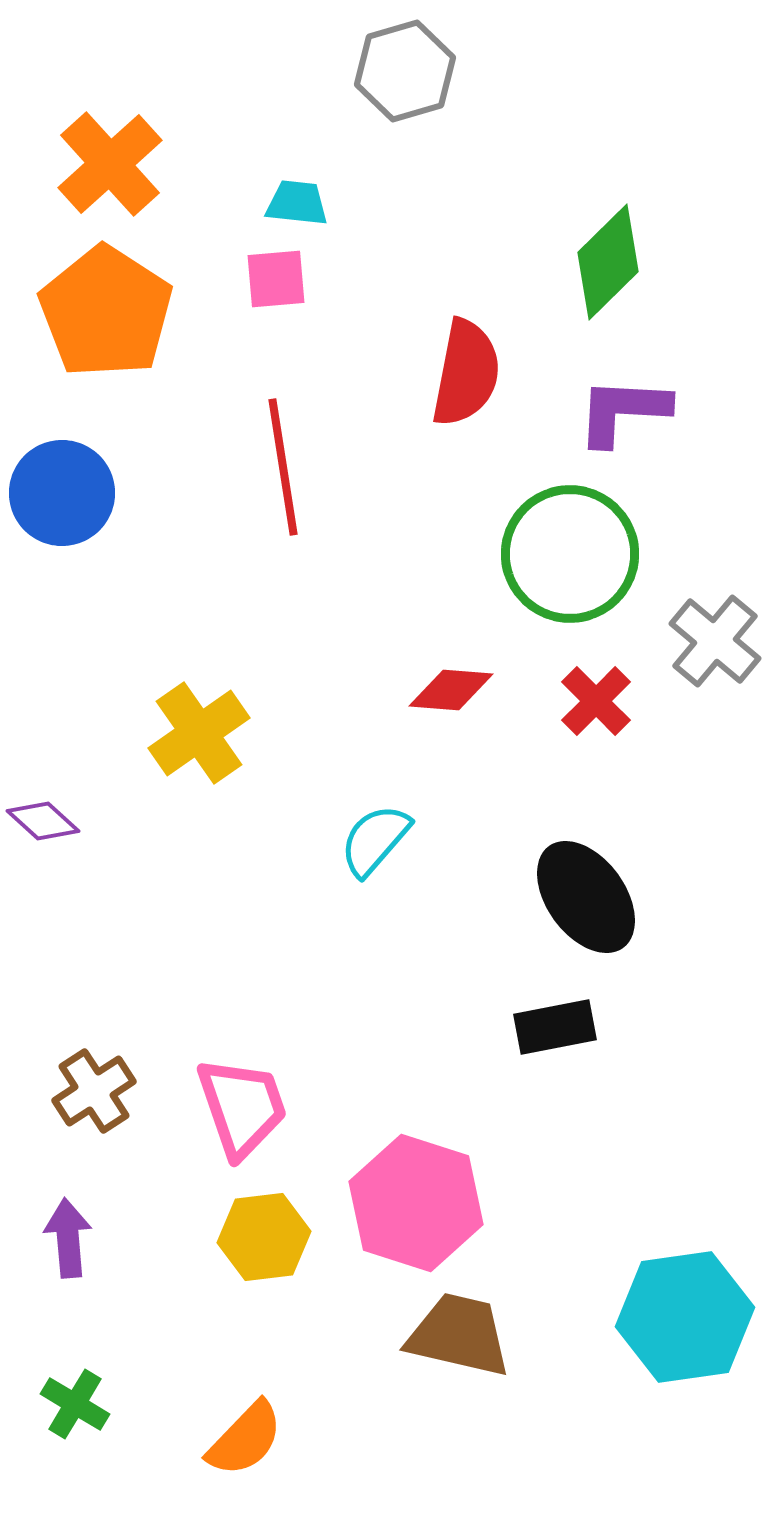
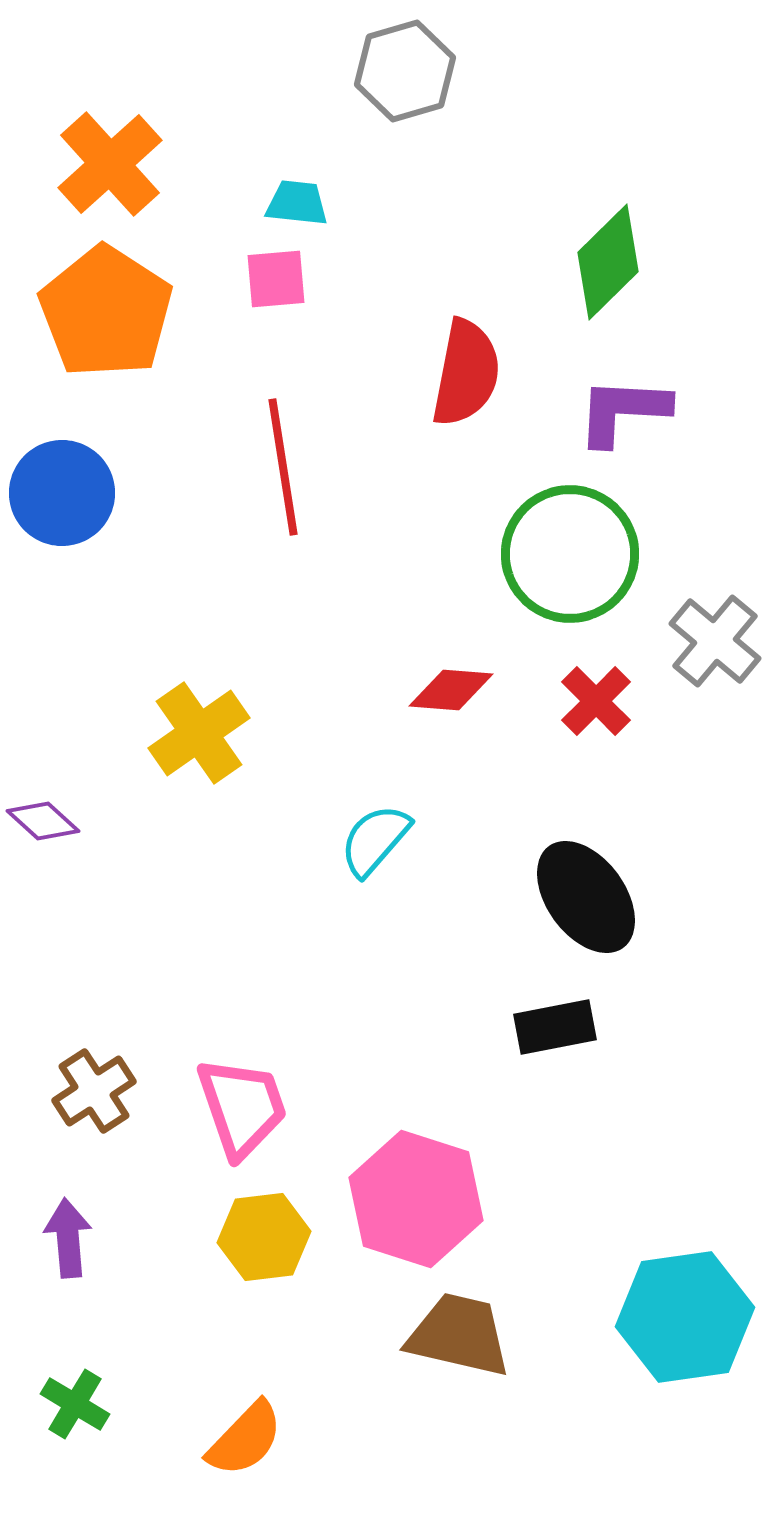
pink hexagon: moved 4 px up
